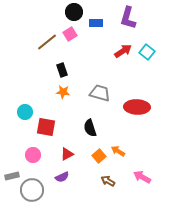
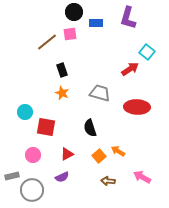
pink square: rotated 24 degrees clockwise
red arrow: moved 7 px right, 18 px down
orange star: moved 1 px left, 1 px down; rotated 16 degrees clockwise
brown arrow: rotated 24 degrees counterclockwise
